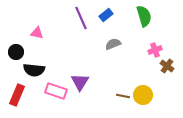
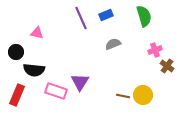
blue rectangle: rotated 16 degrees clockwise
